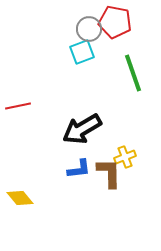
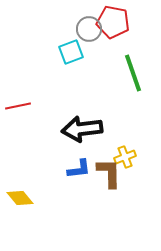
red pentagon: moved 2 px left
cyan square: moved 11 px left
black arrow: rotated 24 degrees clockwise
